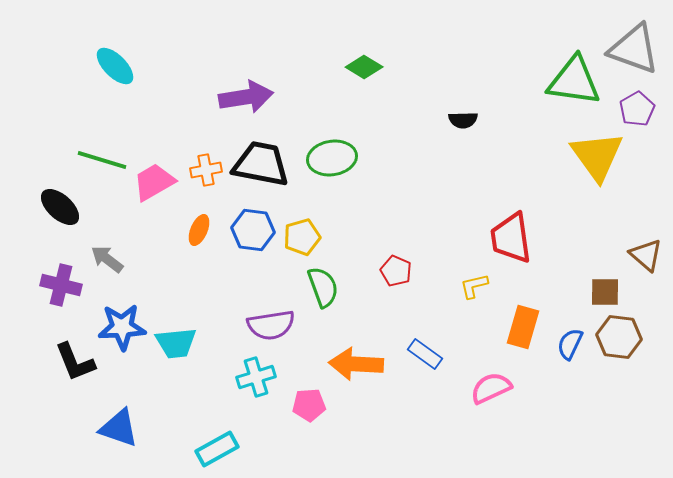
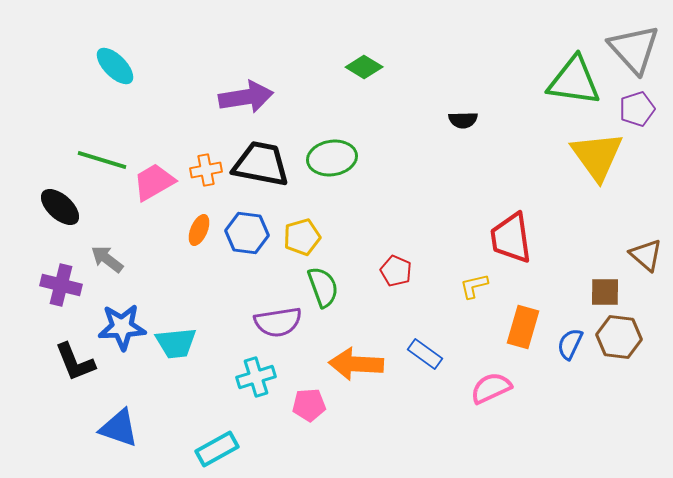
gray triangle: rotated 28 degrees clockwise
purple pentagon: rotated 12 degrees clockwise
blue hexagon: moved 6 px left, 3 px down
purple semicircle: moved 7 px right, 3 px up
